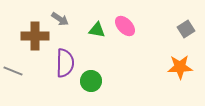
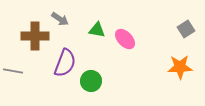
pink ellipse: moved 13 px down
purple semicircle: rotated 20 degrees clockwise
gray line: rotated 12 degrees counterclockwise
